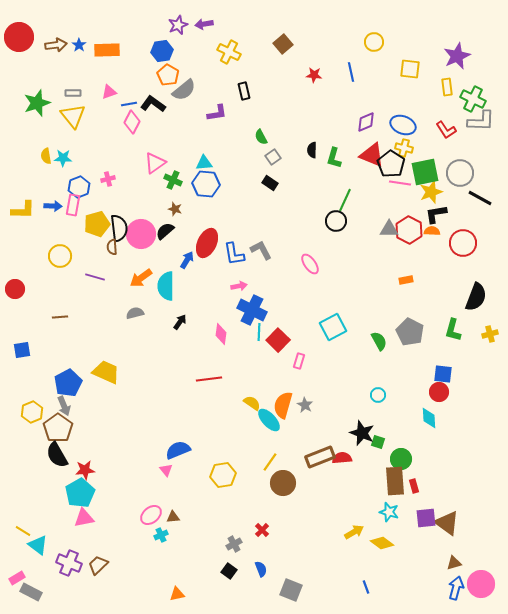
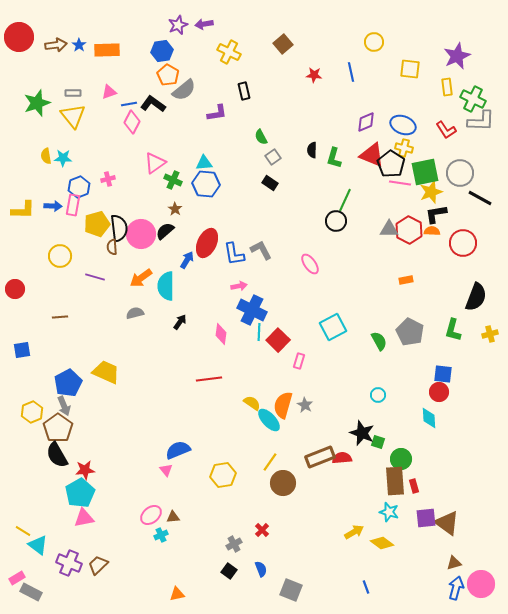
brown star at (175, 209): rotated 16 degrees clockwise
